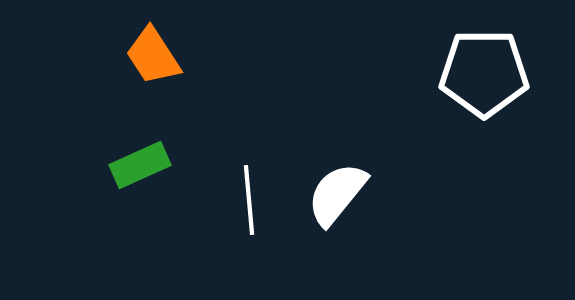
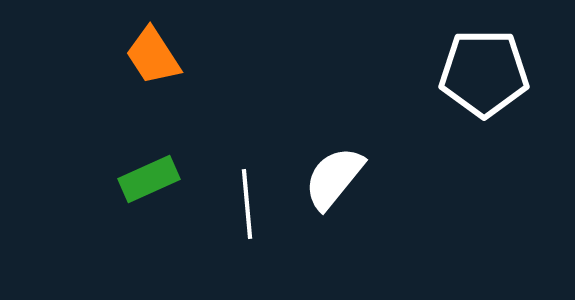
green rectangle: moved 9 px right, 14 px down
white semicircle: moved 3 px left, 16 px up
white line: moved 2 px left, 4 px down
